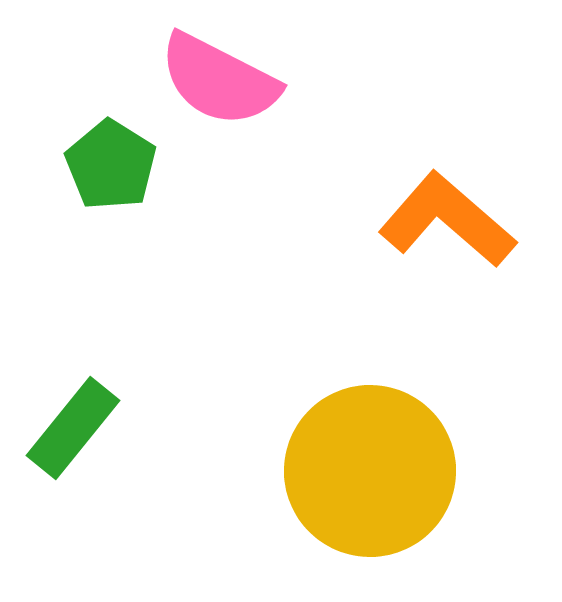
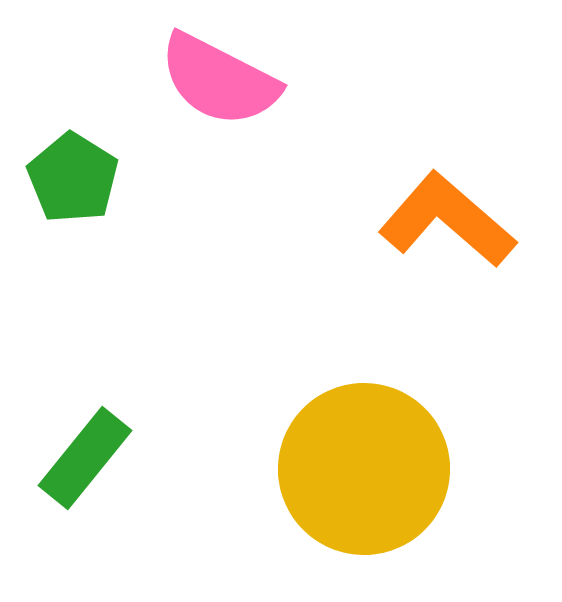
green pentagon: moved 38 px left, 13 px down
green rectangle: moved 12 px right, 30 px down
yellow circle: moved 6 px left, 2 px up
